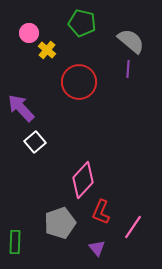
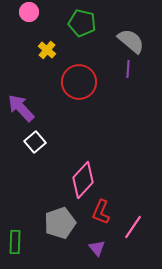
pink circle: moved 21 px up
